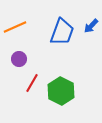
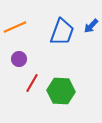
green hexagon: rotated 24 degrees counterclockwise
